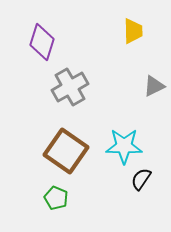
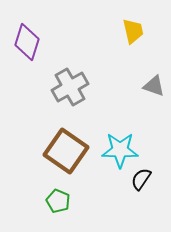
yellow trapezoid: rotated 12 degrees counterclockwise
purple diamond: moved 15 px left
gray triangle: rotated 45 degrees clockwise
cyan star: moved 4 px left, 4 px down
green pentagon: moved 2 px right, 3 px down
